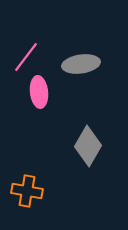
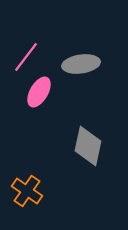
pink ellipse: rotated 36 degrees clockwise
gray diamond: rotated 18 degrees counterclockwise
orange cross: rotated 24 degrees clockwise
